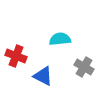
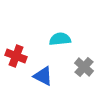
gray cross: rotated 12 degrees clockwise
